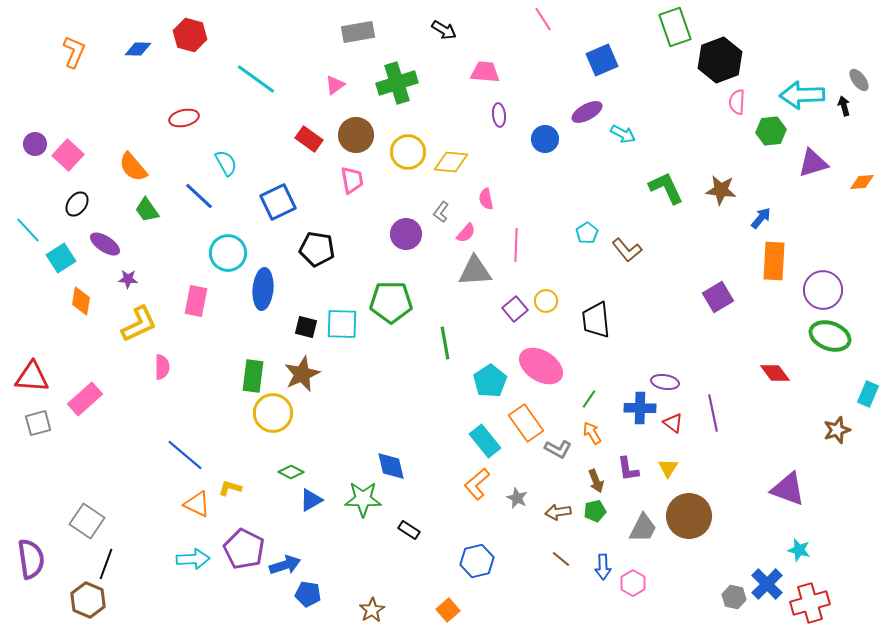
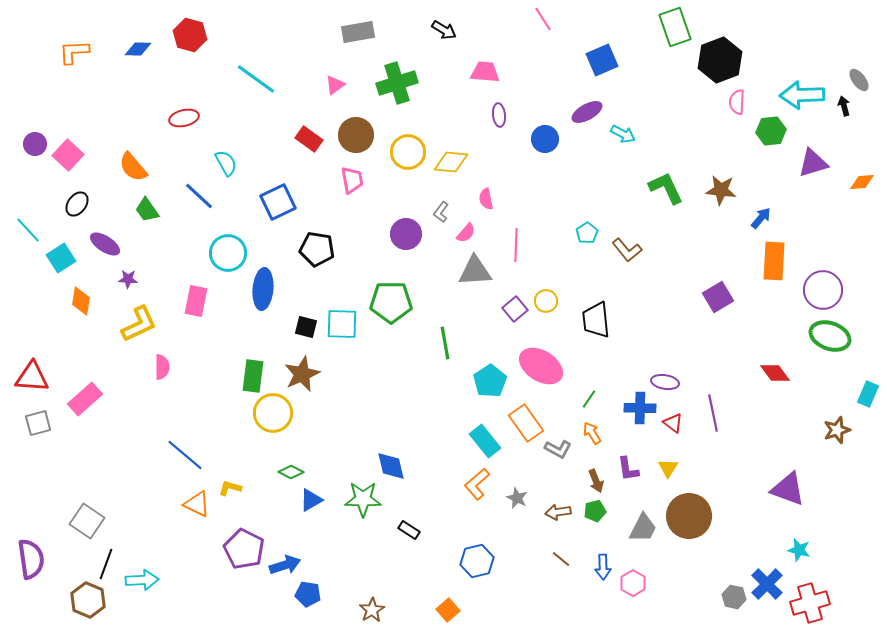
orange L-shape at (74, 52): rotated 116 degrees counterclockwise
cyan arrow at (193, 559): moved 51 px left, 21 px down
